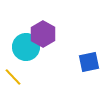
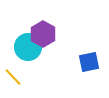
cyan circle: moved 2 px right
